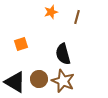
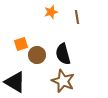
brown line: rotated 24 degrees counterclockwise
brown circle: moved 2 px left, 24 px up
